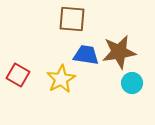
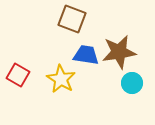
brown square: rotated 16 degrees clockwise
yellow star: rotated 12 degrees counterclockwise
